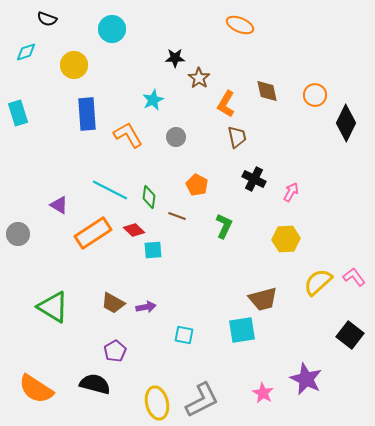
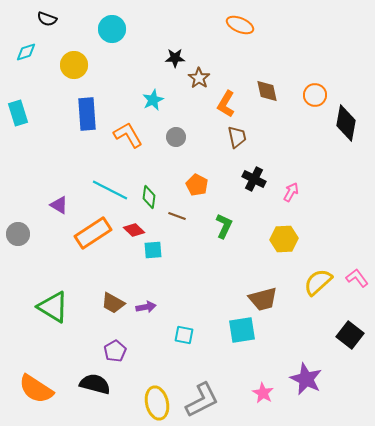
black diamond at (346, 123): rotated 15 degrees counterclockwise
yellow hexagon at (286, 239): moved 2 px left
pink L-shape at (354, 277): moved 3 px right, 1 px down
